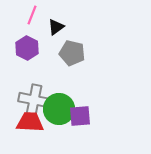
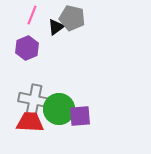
purple hexagon: rotated 10 degrees clockwise
gray pentagon: moved 35 px up
